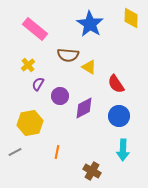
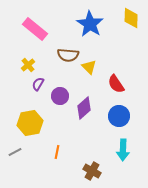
yellow triangle: rotated 14 degrees clockwise
purple diamond: rotated 15 degrees counterclockwise
